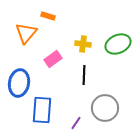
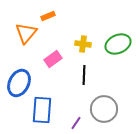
orange rectangle: rotated 40 degrees counterclockwise
blue ellipse: rotated 16 degrees clockwise
gray circle: moved 1 px left, 1 px down
